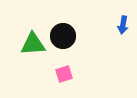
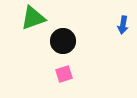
black circle: moved 5 px down
green triangle: moved 26 px up; rotated 16 degrees counterclockwise
